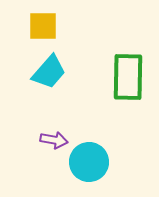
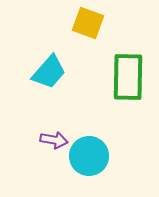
yellow square: moved 45 px right, 3 px up; rotated 20 degrees clockwise
cyan circle: moved 6 px up
